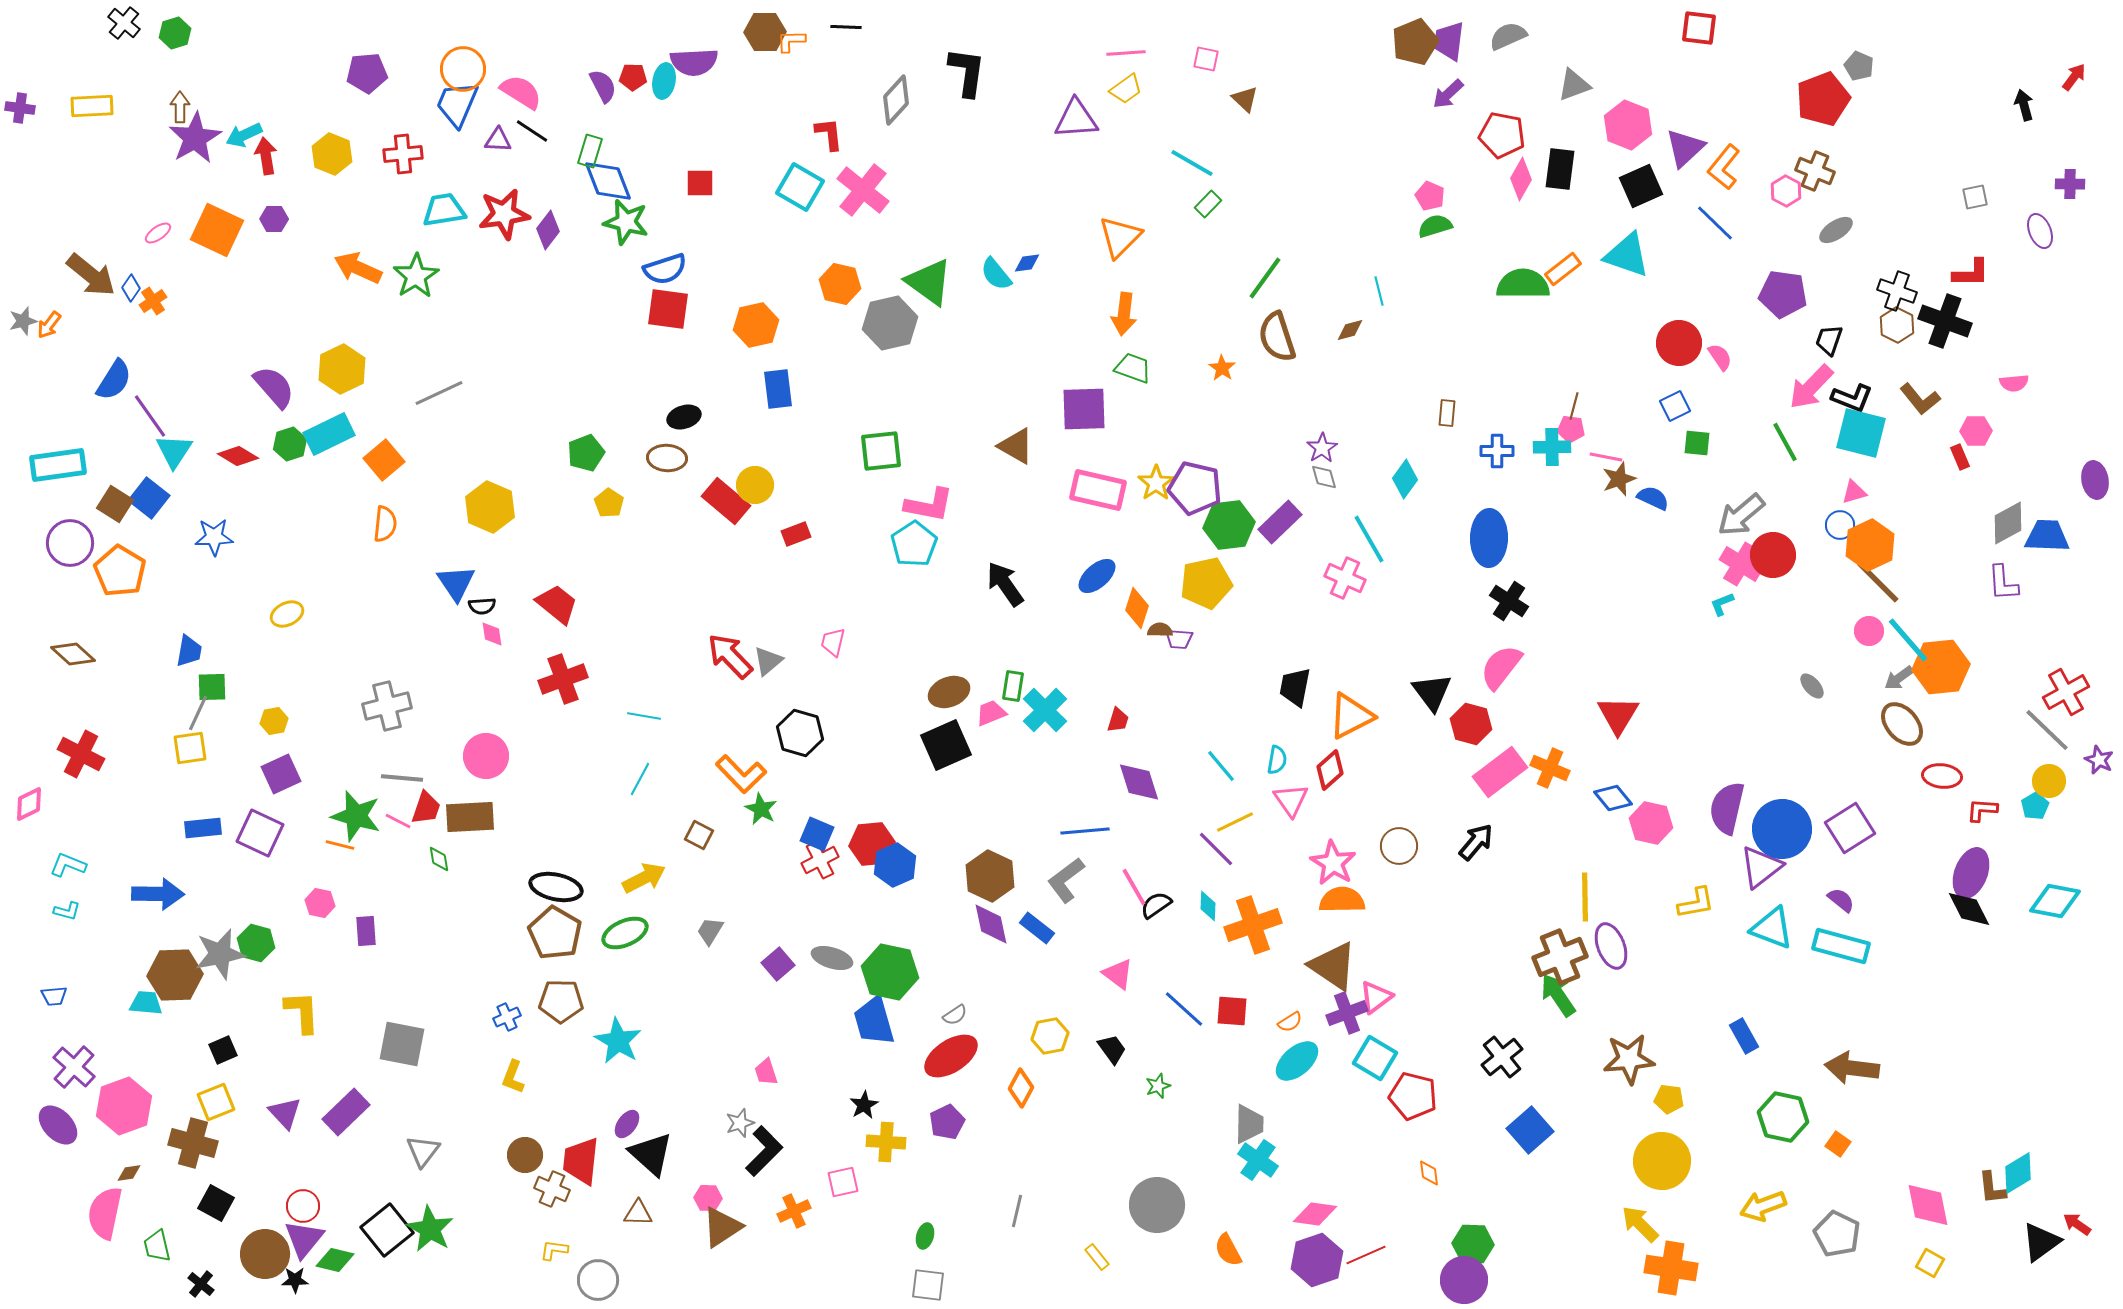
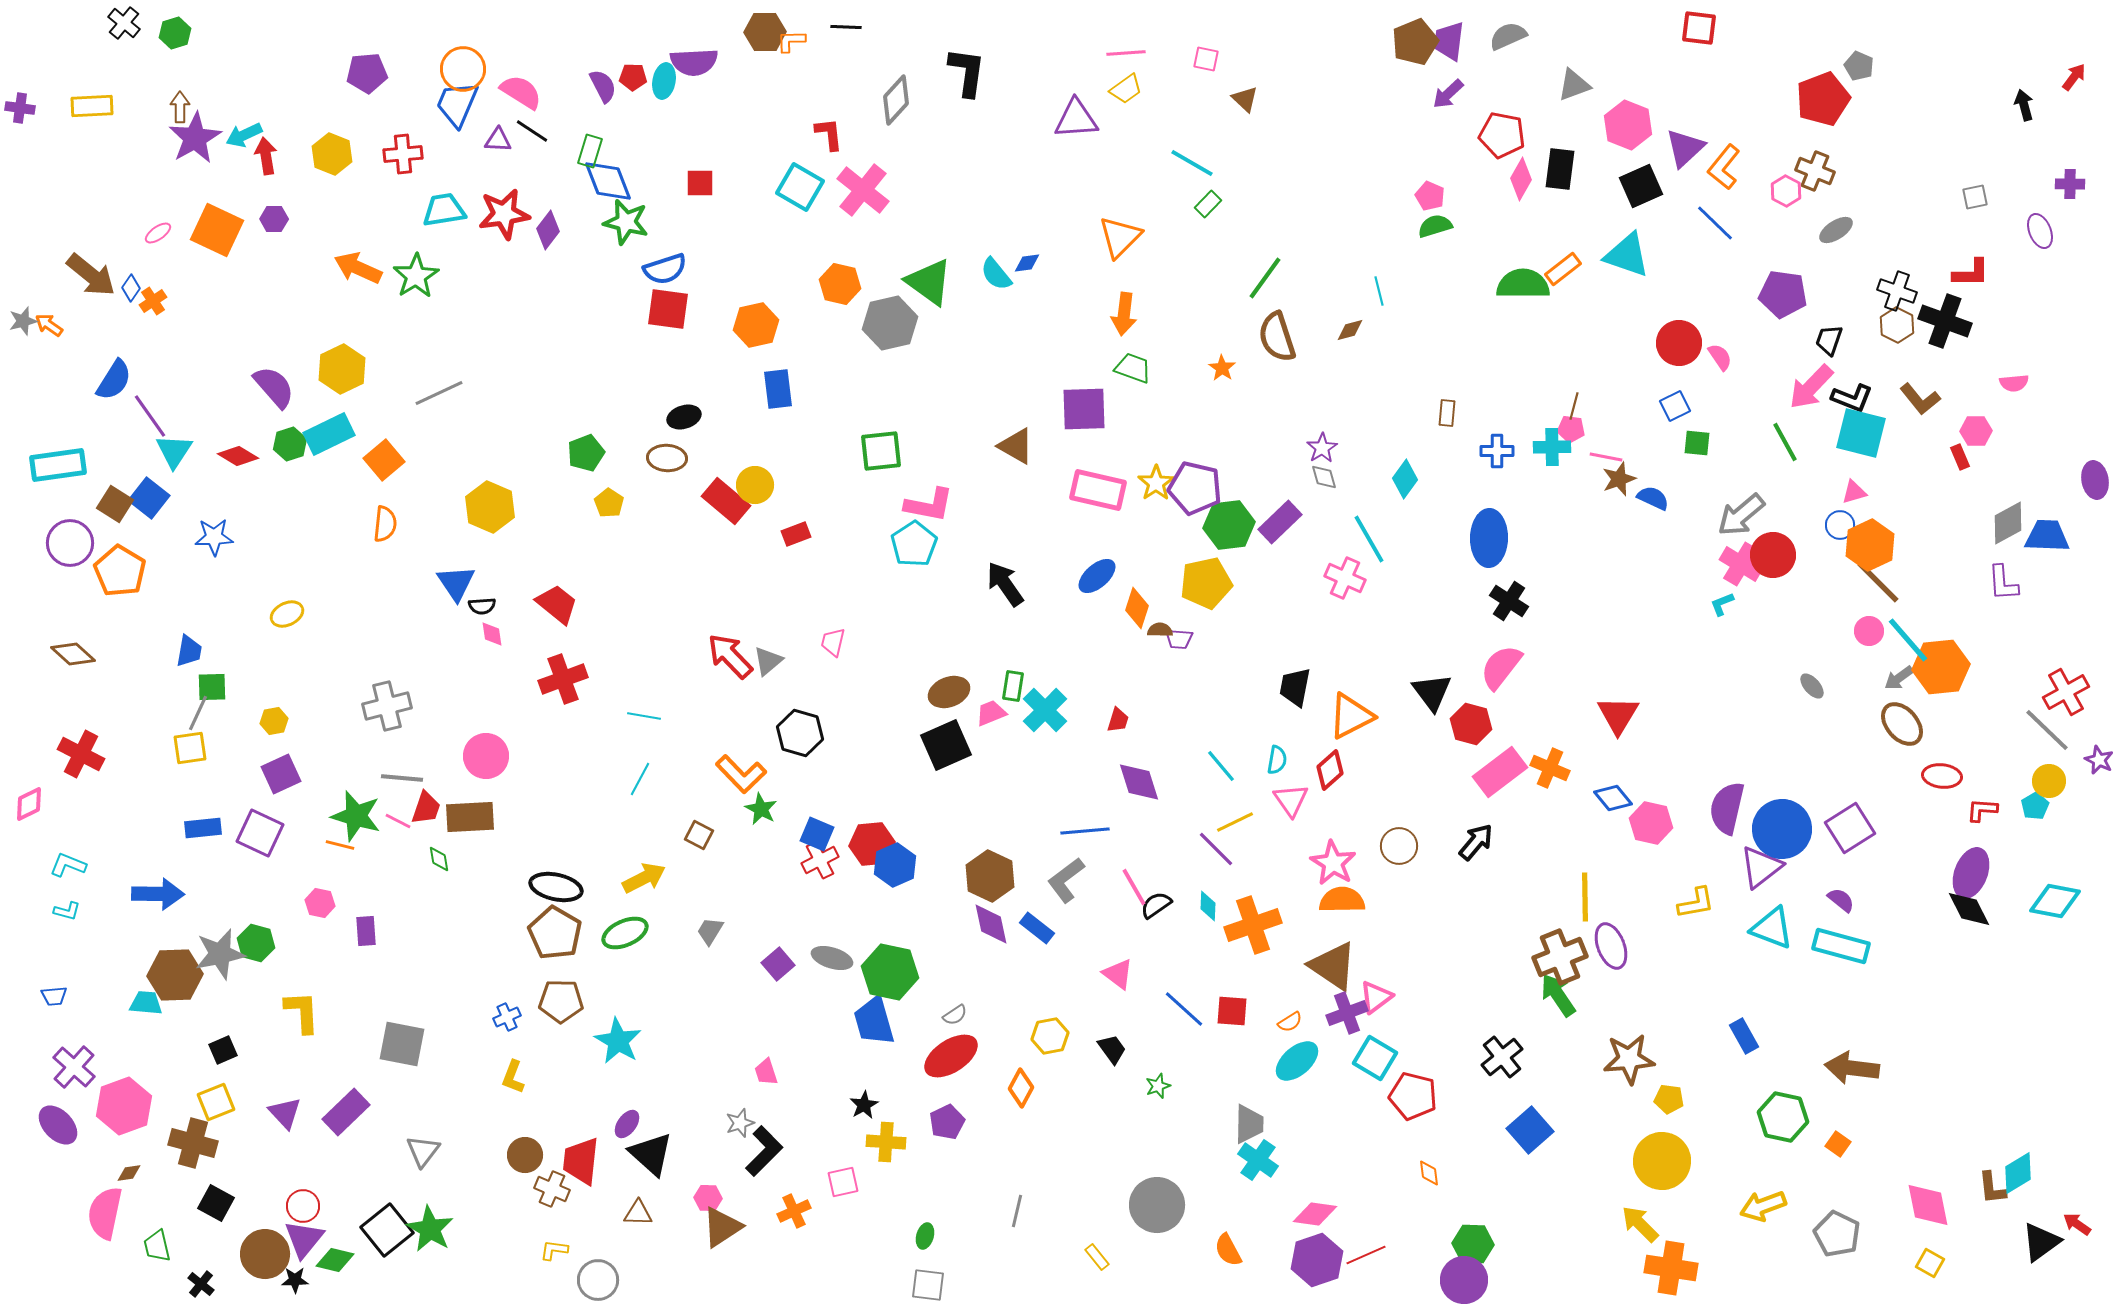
orange arrow at (49, 325): rotated 88 degrees clockwise
